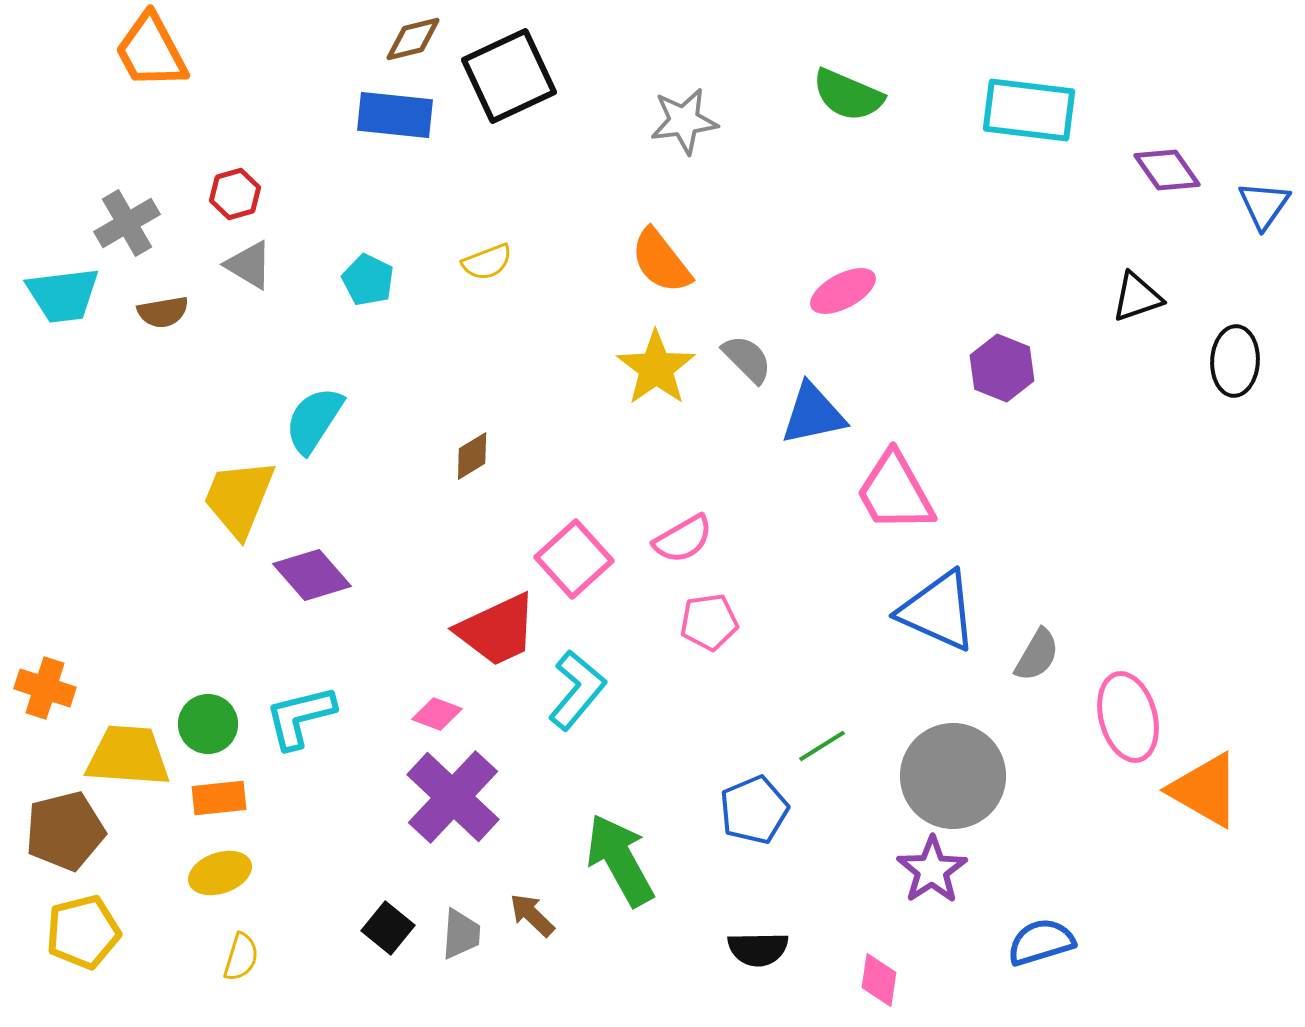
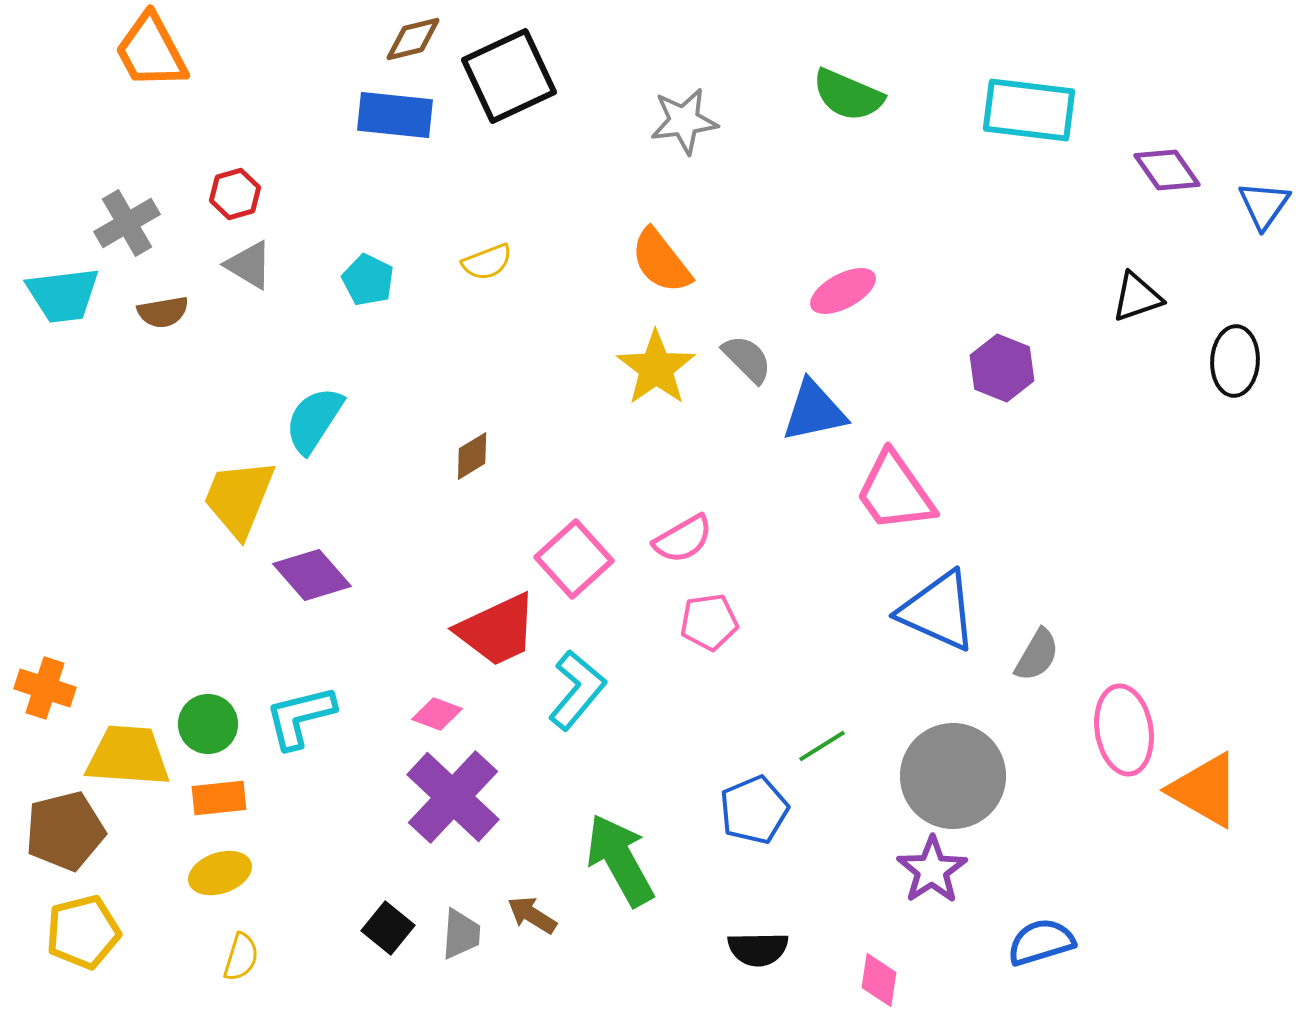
blue triangle at (813, 414): moved 1 px right, 3 px up
pink trapezoid at (895, 492): rotated 6 degrees counterclockwise
pink ellipse at (1128, 717): moved 4 px left, 13 px down; rotated 6 degrees clockwise
brown arrow at (532, 915): rotated 12 degrees counterclockwise
